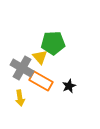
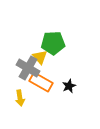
gray cross: moved 6 px right
orange rectangle: moved 1 px down
